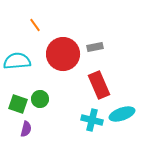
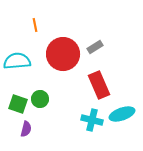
orange line: rotated 24 degrees clockwise
gray rectangle: rotated 21 degrees counterclockwise
